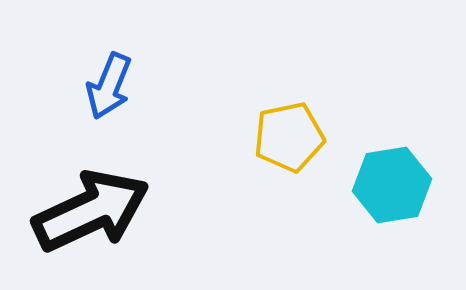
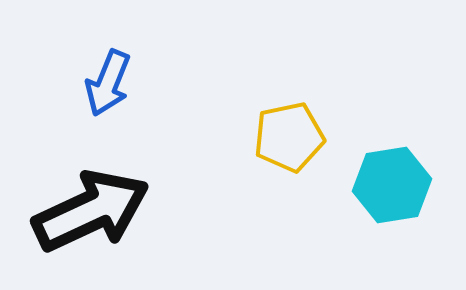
blue arrow: moved 1 px left, 3 px up
